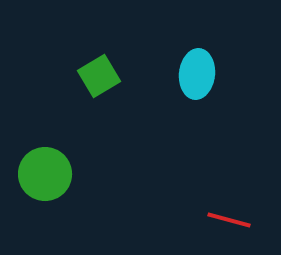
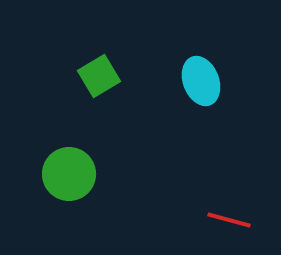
cyan ellipse: moved 4 px right, 7 px down; rotated 27 degrees counterclockwise
green circle: moved 24 px right
